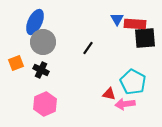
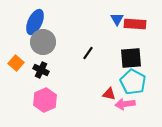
black square: moved 14 px left, 20 px down
black line: moved 5 px down
orange square: rotated 28 degrees counterclockwise
pink hexagon: moved 4 px up
